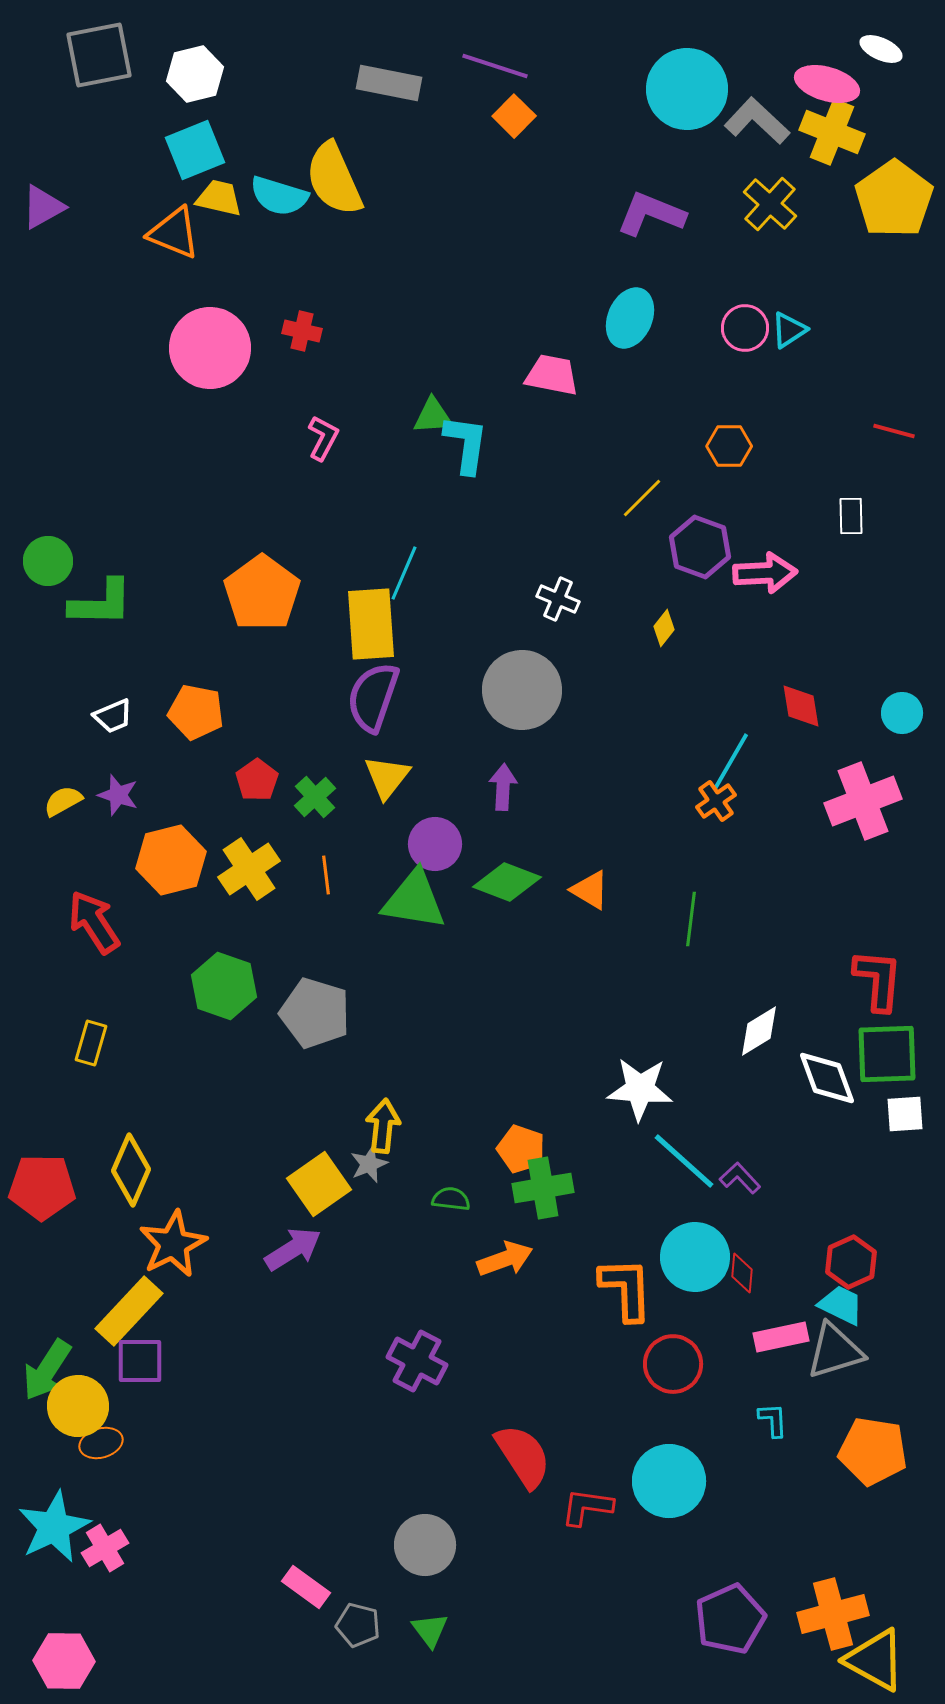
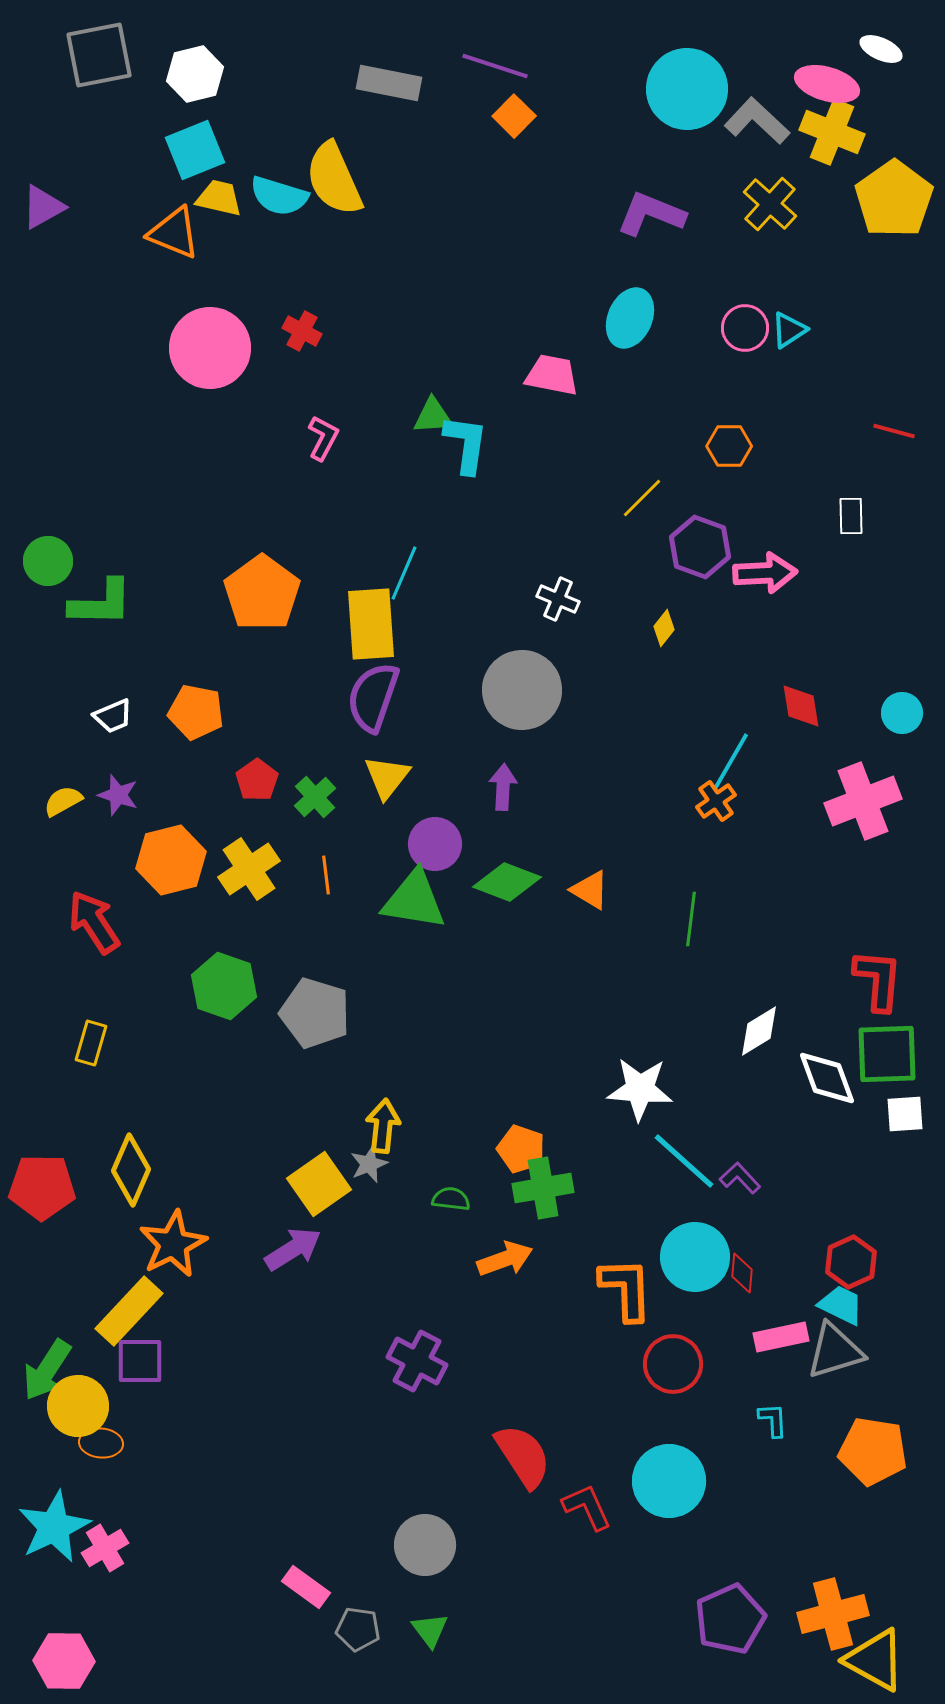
red cross at (302, 331): rotated 15 degrees clockwise
orange ellipse at (101, 1443): rotated 21 degrees clockwise
red L-shape at (587, 1507): rotated 58 degrees clockwise
gray pentagon at (358, 1625): moved 4 px down; rotated 6 degrees counterclockwise
